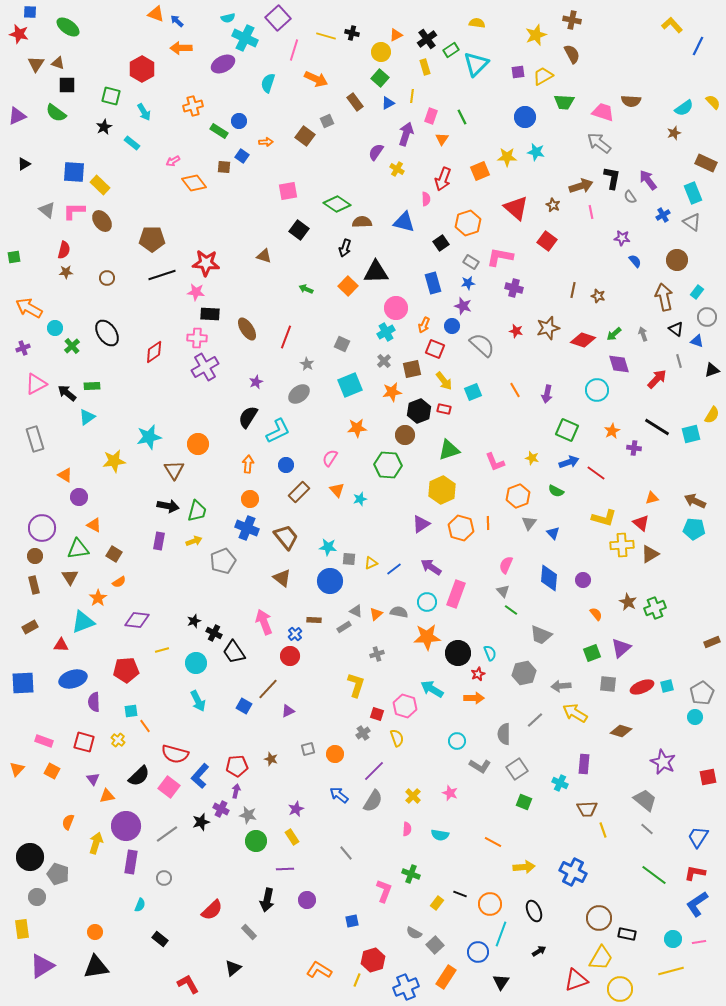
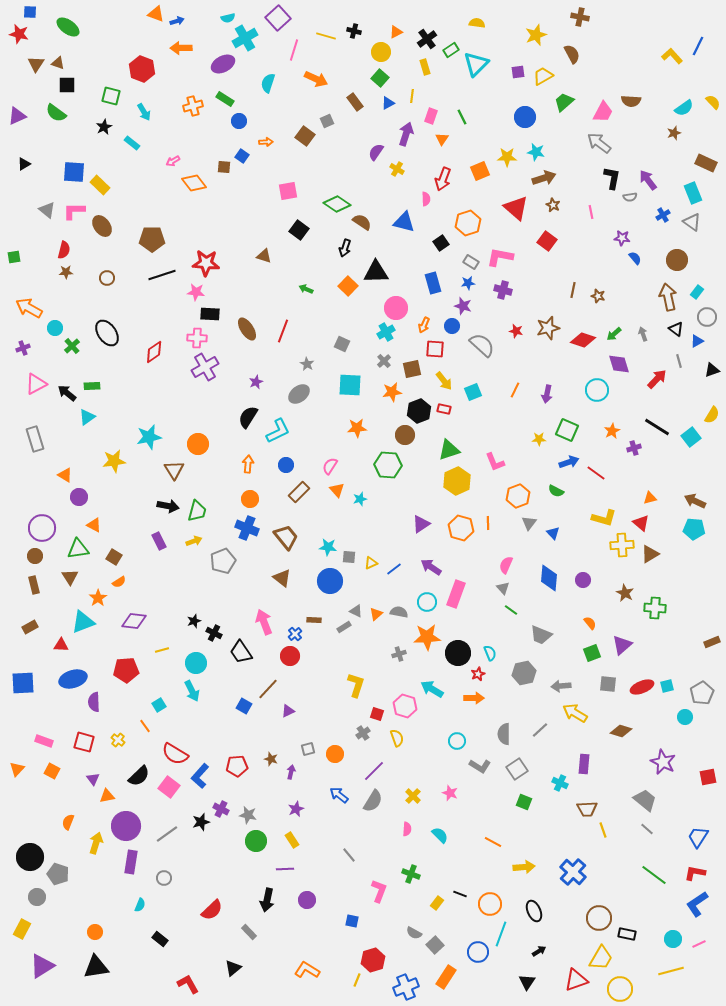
brown cross at (572, 20): moved 8 px right, 3 px up
blue arrow at (177, 21): rotated 120 degrees clockwise
yellow L-shape at (672, 25): moved 31 px down
black cross at (352, 33): moved 2 px right, 2 px up
orange triangle at (396, 35): moved 3 px up
cyan cross at (245, 38): rotated 35 degrees clockwise
red hexagon at (142, 69): rotated 10 degrees counterclockwise
green trapezoid at (564, 102): rotated 135 degrees clockwise
pink trapezoid at (603, 112): rotated 100 degrees clockwise
green rectangle at (219, 131): moved 6 px right, 32 px up
brown arrow at (581, 186): moved 37 px left, 8 px up
gray semicircle at (630, 197): rotated 64 degrees counterclockwise
brown ellipse at (102, 221): moved 5 px down
brown semicircle at (362, 222): rotated 36 degrees clockwise
blue semicircle at (635, 261): moved 3 px up
purple cross at (514, 288): moved 11 px left, 2 px down
brown arrow at (664, 297): moved 4 px right
red line at (286, 337): moved 3 px left, 6 px up
blue triangle at (697, 341): rotated 48 degrees counterclockwise
red square at (435, 349): rotated 18 degrees counterclockwise
cyan square at (350, 385): rotated 25 degrees clockwise
orange line at (515, 390): rotated 56 degrees clockwise
cyan square at (691, 434): moved 3 px down; rotated 24 degrees counterclockwise
purple cross at (634, 448): rotated 24 degrees counterclockwise
pink semicircle at (330, 458): moved 8 px down
yellow star at (532, 458): moved 7 px right, 19 px up; rotated 16 degrees counterclockwise
yellow hexagon at (442, 490): moved 15 px right, 9 px up
orange triangle at (652, 498): moved 2 px left
purple rectangle at (159, 541): rotated 36 degrees counterclockwise
brown square at (114, 554): moved 3 px down
gray square at (349, 559): moved 2 px up
gray triangle at (503, 591): moved 3 px up
brown star at (628, 602): moved 3 px left, 9 px up
green cross at (655, 608): rotated 25 degrees clockwise
orange semicircle at (596, 614): moved 6 px left, 9 px down
purple diamond at (137, 620): moved 3 px left, 1 px down
purple triangle at (621, 648): moved 1 px right, 3 px up
black trapezoid at (234, 652): moved 7 px right
gray cross at (377, 654): moved 22 px right
cyan arrow at (198, 701): moved 6 px left, 10 px up
cyan square at (131, 711): moved 28 px right, 6 px up; rotated 24 degrees counterclockwise
cyan circle at (695, 717): moved 10 px left
gray line at (535, 720): moved 5 px right, 10 px down
red semicircle at (175, 754): rotated 16 degrees clockwise
purple arrow at (236, 791): moved 55 px right, 19 px up
cyan semicircle at (440, 835): rotated 144 degrees counterclockwise
yellow rectangle at (292, 837): moved 3 px down
gray line at (346, 853): moved 3 px right, 2 px down
blue cross at (573, 872): rotated 16 degrees clockwise
pink L-shape at (384, 891): moved 5 px left
blue square at (352, 921): rotated 24 degrees clockwise
yellow rectangle at (22, 929): rotated 36 degrees clockwise
pink line at (699, 942): moved 2 px down; rotated 16 degrees counterclockwise
orange L-shape at (319, 970): moved 12 px left
black triangle at (501, 982): moved 26 px right
